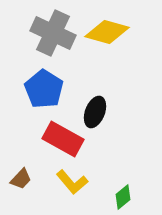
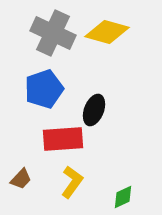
blue pentagon: rotated 21 degrees clockwise
black ellipse: moved 1 px left, 2 px up
red rectangle: rotated 33 degrees counterclockwise
yellow L-shape: rotated 104 degrees counterclockwise
green diamond: rotated 15 degrees clockwise
